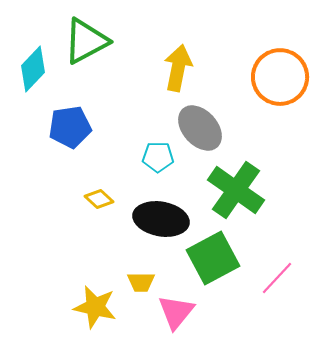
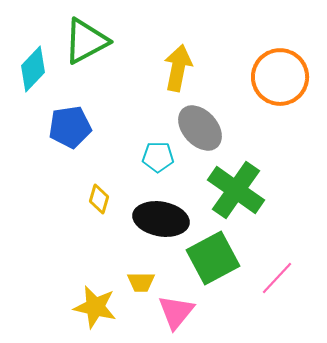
yellow diamond: rotated 64 degrees clockwise
